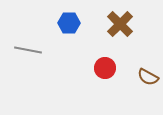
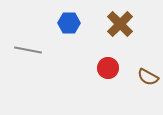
red circle: moved 3 px right
